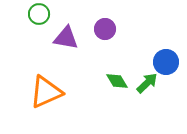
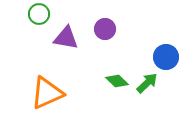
blue circle: moved 5 px up
green diamond: rotated 15 degrees counterclockwise
orange triangle: moved 1 px right, 1 px down
